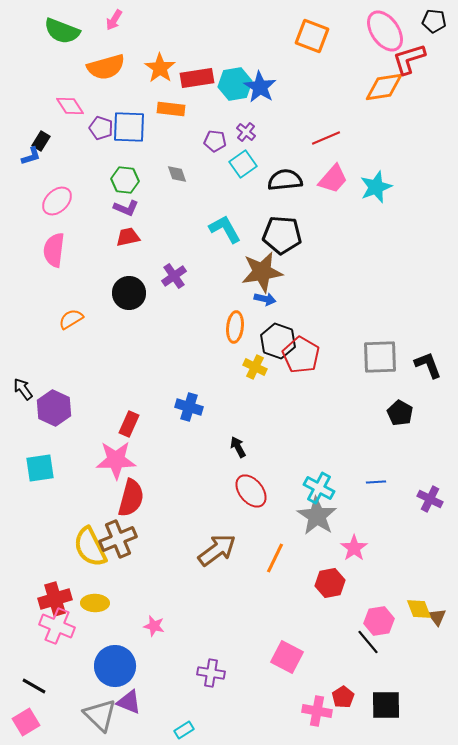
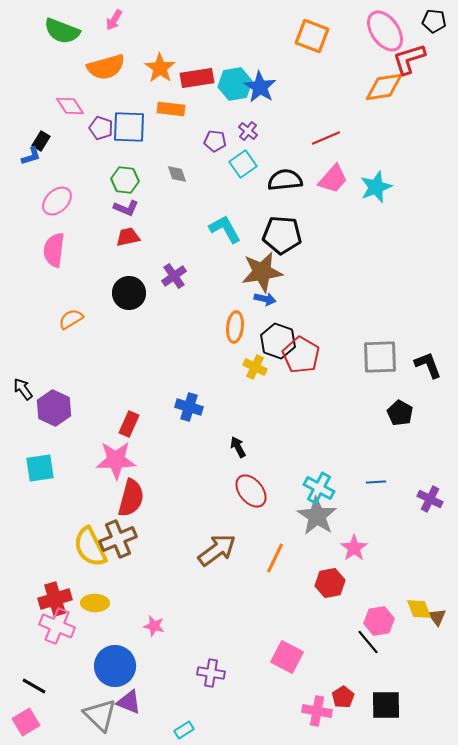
purple cross at (246, 132): moved 2 px right, 1 px up
